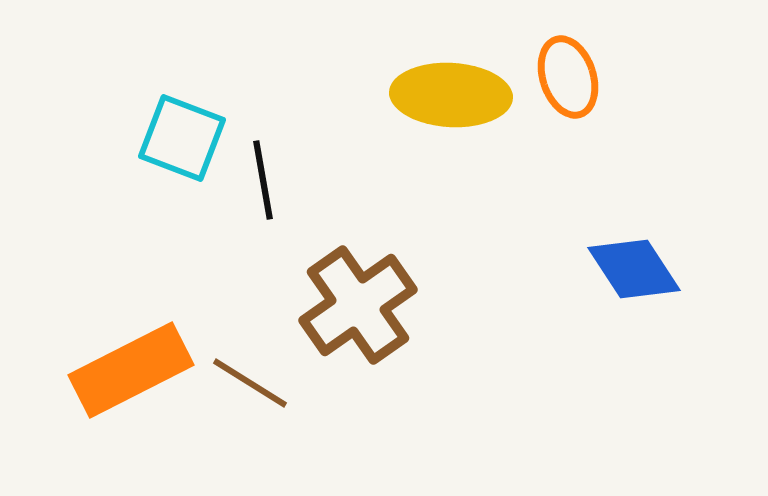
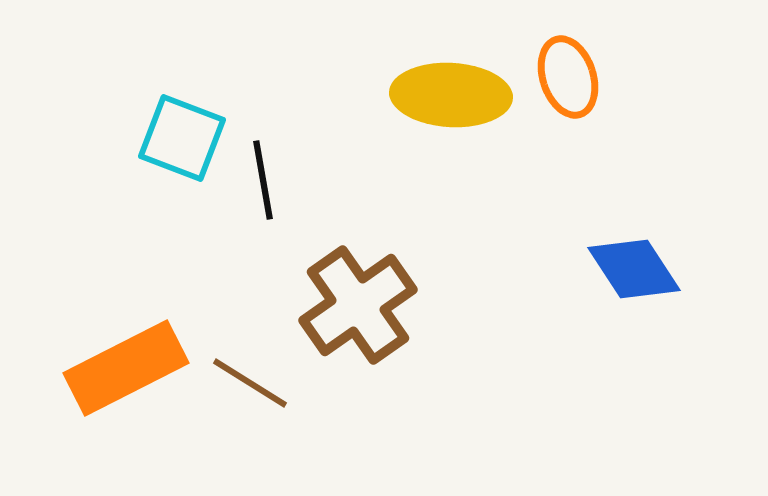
orange rectangle: moved 5 px left, 2 px up
